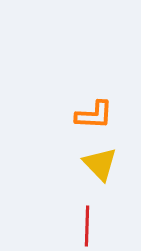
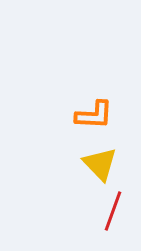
red line: moved 26 px right, 15 px up; rotated 18 degrees clockwise
